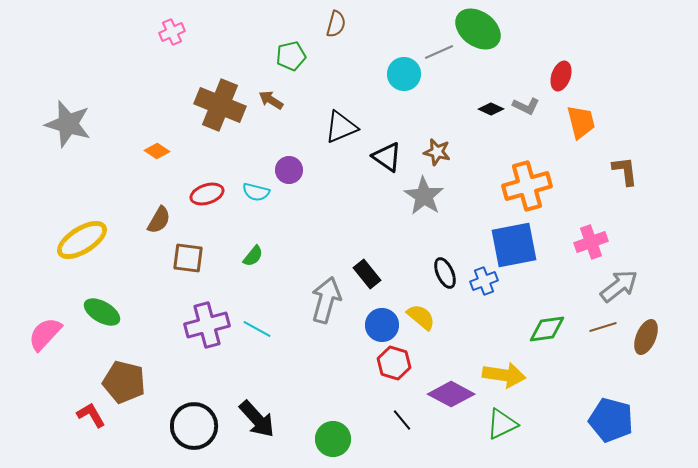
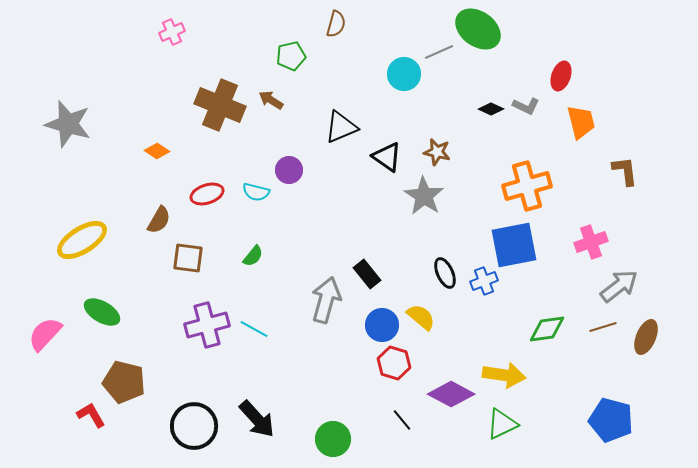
cyan line at (257, 329): moved 3 px left
